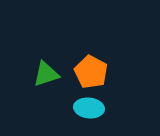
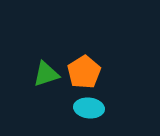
orange pentagon: moved 7 px left; rotated 12 degrees clockwise
